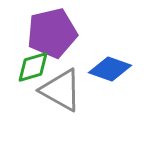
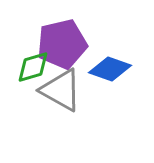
purple pentagon: moved 10 px right, 11 px down
